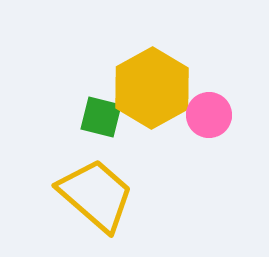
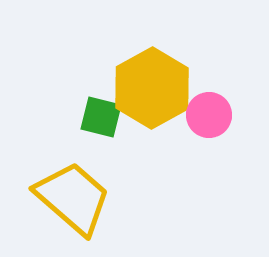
yellow trapezoid: moved 23 px left, 3 px down
